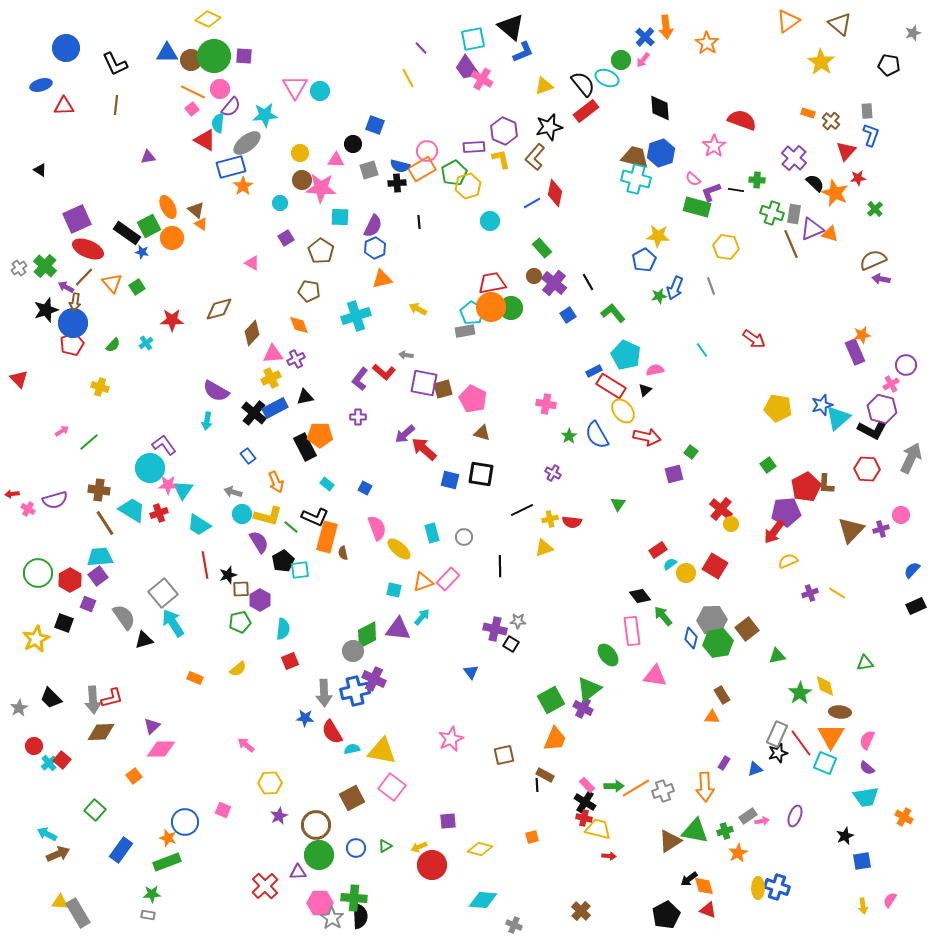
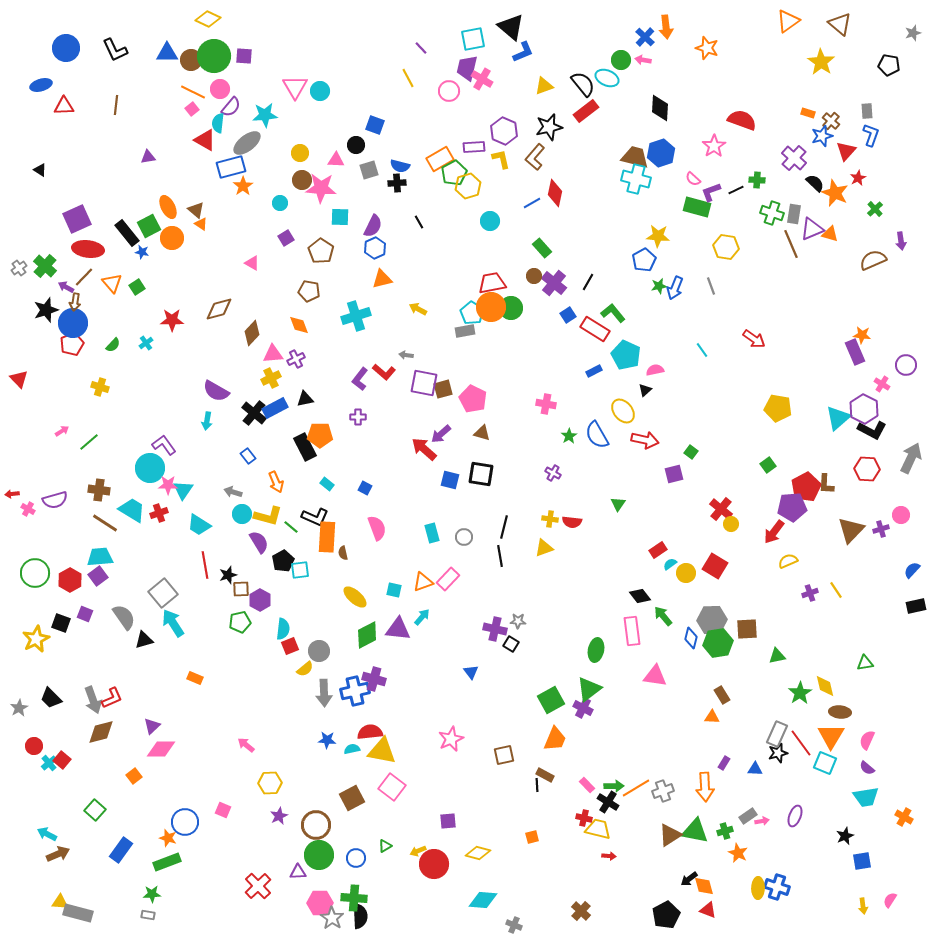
orange star at (707, 43): moved 5 px down; rotated 15 degrees counterclockwise
pink arrow at (643, 60): rotated 63 degrees clockwise
black L-shape at (115, 64): moved 14 px up
purple trapezoid at (467, 68): rotated 48 degrees clockwise
black diamond at (660, 108): rotated 8 degrees clockwise
black circle at (353, 144): moved 3 px right, 1 px down
pink circle at (427, 151): moved 22 px right, 60 px up
orange rectangle at (422, 169): moved 18 px right, 10 px up
red star at (858, 178): rotated 21 degrees counterclockwise
black line at (736, 190): rotated 35 degrees counterclockwise
black line at (419, 222): rotated 24 degrees counterclockwise
black rectangle at (127, 233): rotated 16 degrees clockwise
red ellipse at (88, 249): rotated 16 degrees counterclockwise
purple arrow at (881, 279): moved 20 px right, 38 px up; rotated 108 degrees counterclockwise
black line at (588, 282): rotated 60 degrees clockwise
green star at (659, 296): moved 10 px up
orange star at (862, 335): rotated 18 degrees clockwise
pink cross at (891, 384): moved 9 px left; rotated 28 degrees counterclockwise
red rectangle at (611, 386): moved 16 px left, 57 px up
black triangle at (305, 397): moved 2 px down
blue star at (822, 405): moved 269 px up
purple hexagon at (882, 409): moved 18 px left; rotated 12 degrees clockwise
purple arrow at (405, 434): moved 36 px right
red arrow at (647, 437): moved 2 px left, 3 px down
black line at (522, 510): moved 18 px left, 17 px down; rotated 50 degrees counterclockwise
purple pentagon at (786, 512): moved 6 px right, 5 px up
yellow cross at (550, 519): rotated 21 degrees clockwise
brown line at (105, 523): rotated 24 degrees counterclockwise
orange rectangle at (327, 537): rotated 12 degrees counterclockwise
yellow ellipse at (399, 549): moved 44 px left, 48 px down
black line at (500, 566): moved 10 px up; rotated 10 degrees counterclockwise
green circle at (38, 573): moved 3 px left
yellow line at (837, 593): moved 1 px left, 3 px up; rotated 24 degrees clockwise
purple square at (88, 604): moved 3 px left, 10 px down
black rectangle at (916, 606): rotated 12 degrees clockwise
black square at (64, 623): moved 3 px left
brown square at (747, 629): rotated 35 degrees clockwise
gray circle at (353, 651): moved 34 px left
green ellipse at (608, 655): moved 12 px left, 5 px up; rotated 50 degrees clockwise
red square at (290, 661): moved 15 px up
yellow semicircle at (238, 669): moved 67 px right
purple cross at (374, 679): rotated 10 degrees counterclockwise
red L-shape at (112, 698): rotated 10 degrees counterclockwise
gray arrow at (93, 700): rotated 16 degrees counterclockwise
blue star at (305, 718): moved 22 px right, 22 px down
brown diamond at (101, 732): rotated 12 degrees counterclockwise
red semicircle at (332, 732): moved 38 px right; rotated 115 degrees clockwise
blue triangle at (755, 769): rotated 21 degrees clockwise
black cross at (585, 802): moved 23 px right
brown triangle at (670, 841): moved 6 px up
yellow arrow at (419, 847): moved 1 px left, 4 px down
blue circle at (356, 848): moved 10 px down
yellow diamond at (480, 849): moved 2 px left, 4 px down
orange star at (738, 853): rotated 18 degrees counterclockwise
red circle at (432, 865): moved 2 px right, 1 px up
red cross at (265, 886): moved 7 px left
gray rectangle at (78, 913): rotated 44 degrees counterclockwise
